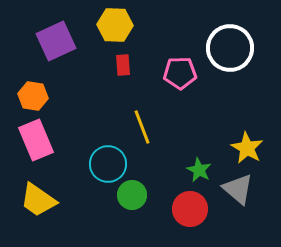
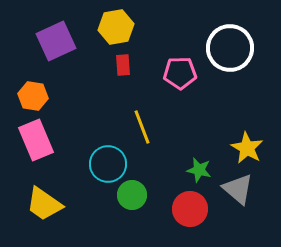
yellow hexagon: moved 1 px right, 2 px down; rotated 12 degrees counterclockwise
green star: rotated 15 degrees counterclockwise
yellow trapezoid: moved 6 px right, 4 px down
